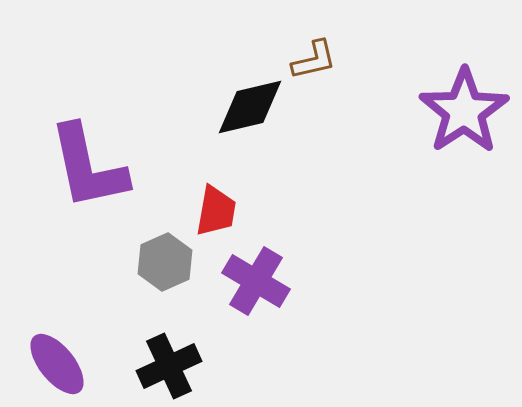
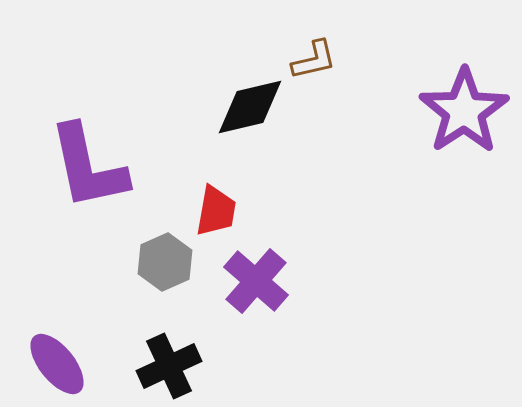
purple cross: rotated 10 degrees clockwise
